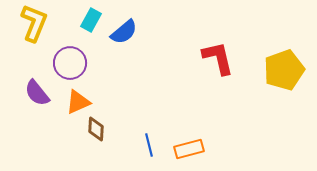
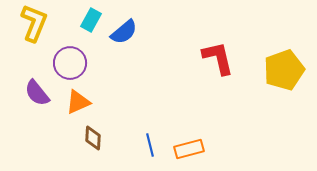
brown diamond: moved 3 px left, 9 px down
blue line: moved 1 px right
